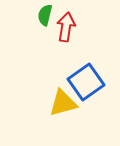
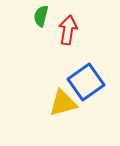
green semicircle: moved 4 px left, 1 px down
red arrow: moved 2 px right, 3 px down
